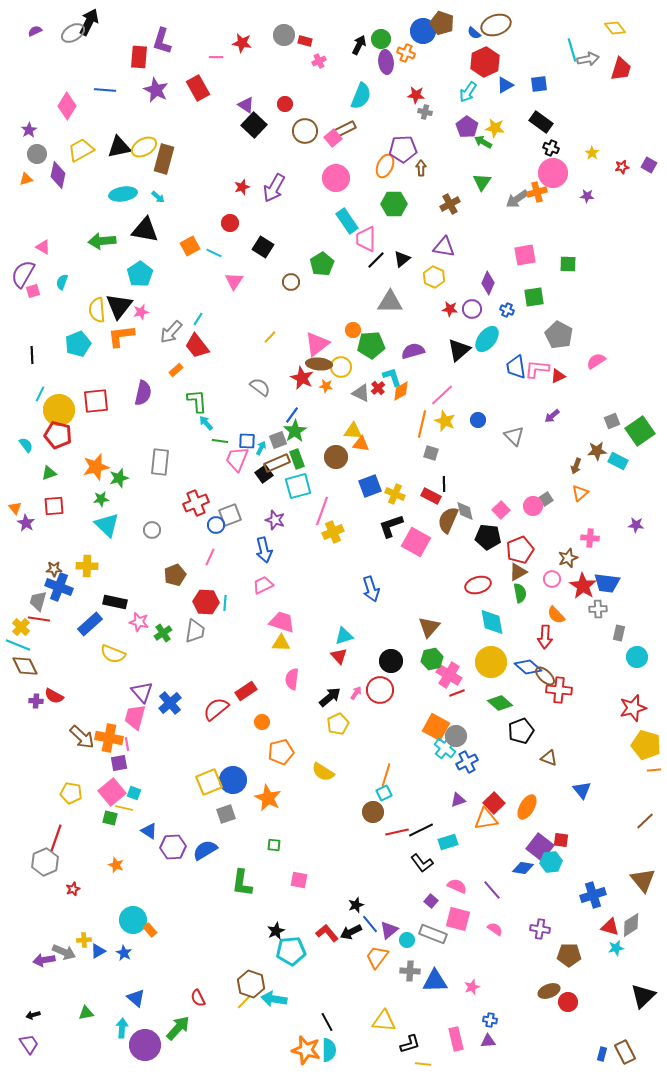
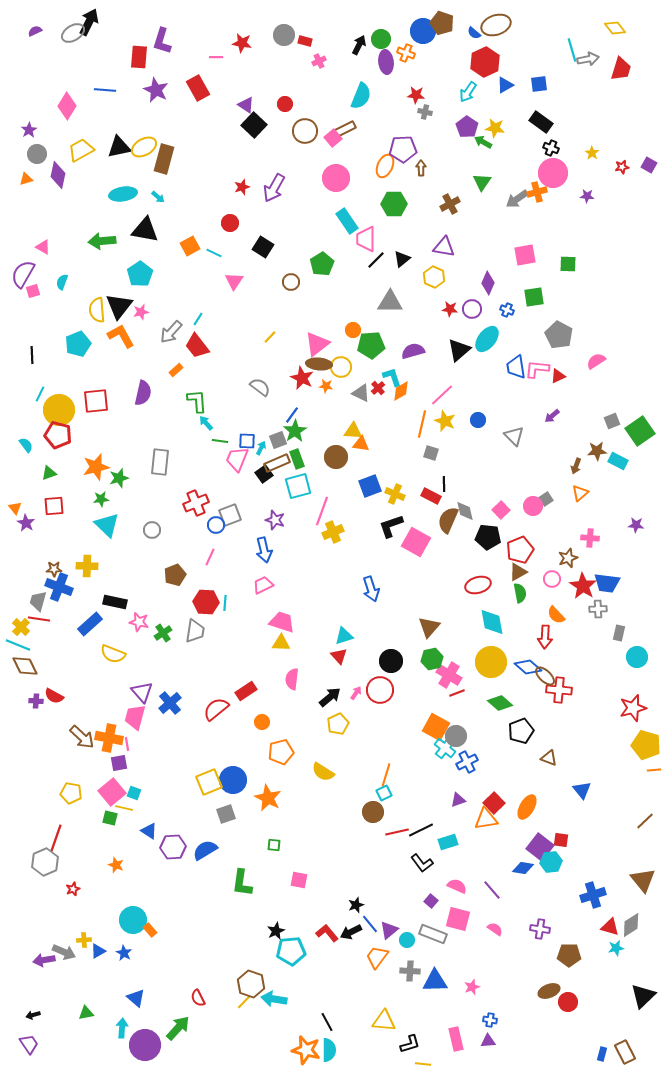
orange L-shape at (121, 336): rotated 68 degrees clockwise
